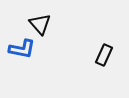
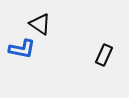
black triangle: rotated 15 degrees counterclockwise
